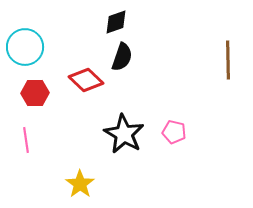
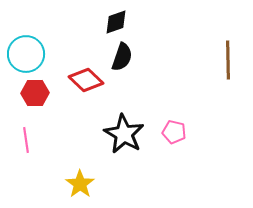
cyan circle: moved 1 px right, 7 px down
